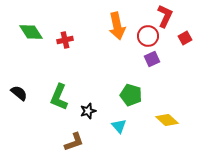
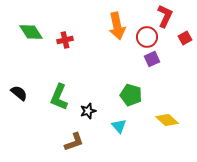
red circle: moved 1 px left, 1 px down
